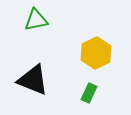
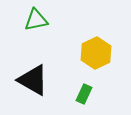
black triangle: rotated 8 degrees clockwise
green rectangle: moved 5 px left, 1 px down
